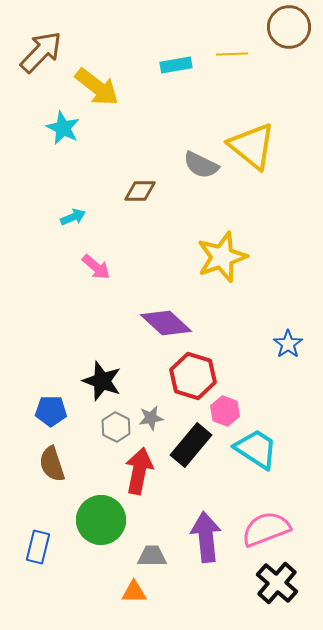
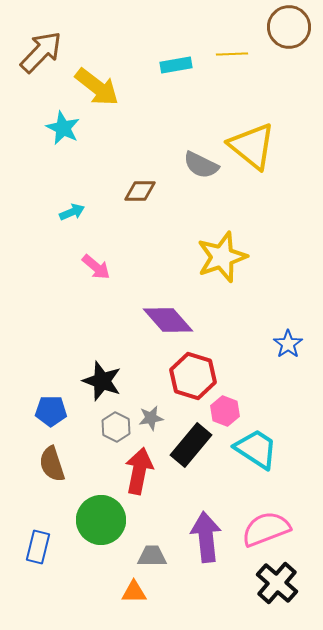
cyan arrow: moved 1 px left, 5 px up
purple diamond: moved 2 px right, 3 px up; rotated 6 degrees clockwise
